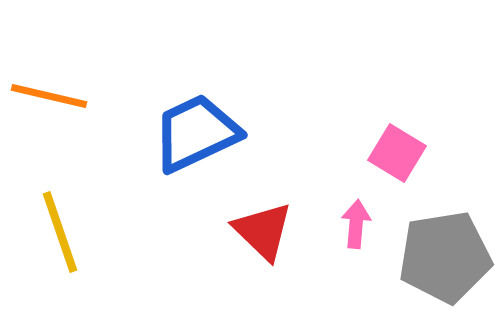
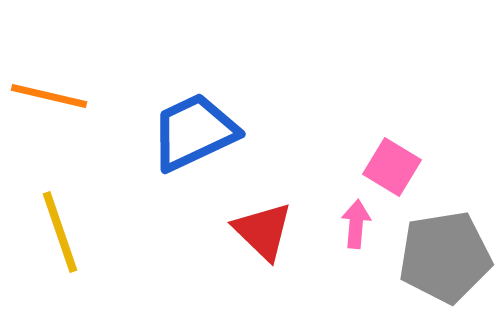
blue trapezoid: moved 2 px left, 1 px up
pink square: moved 5 px left, 14 px down
